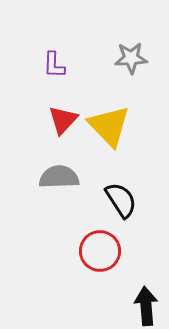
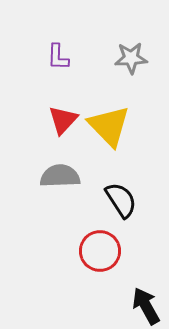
purple L-shape: moved 4 px right, 8 px up
gray semicircle: moved 1 px right, 1 px up
black arrow: rotated 24 degrees counterclockwise
